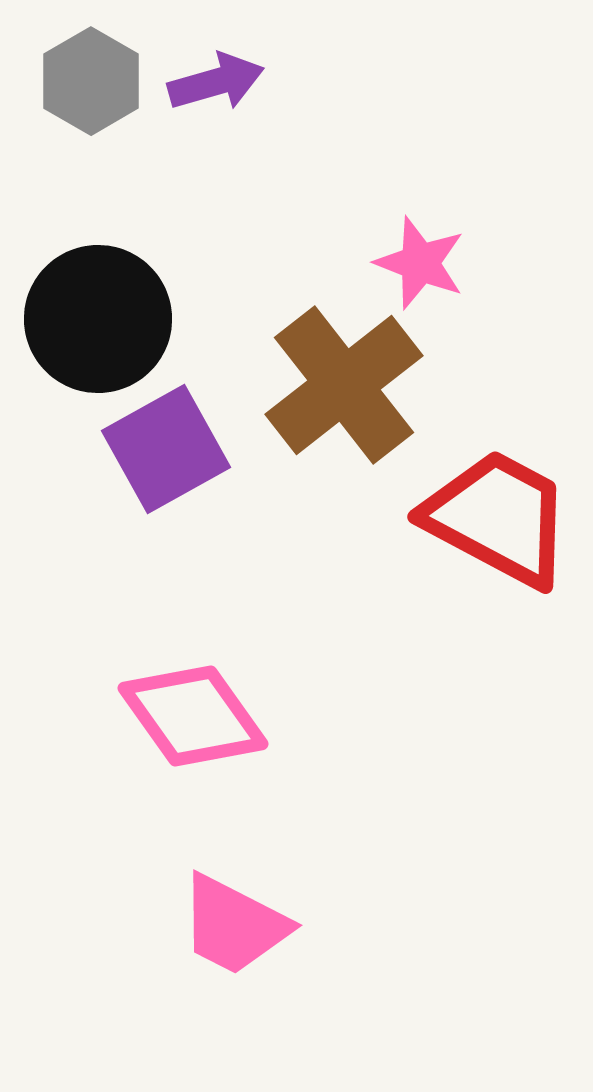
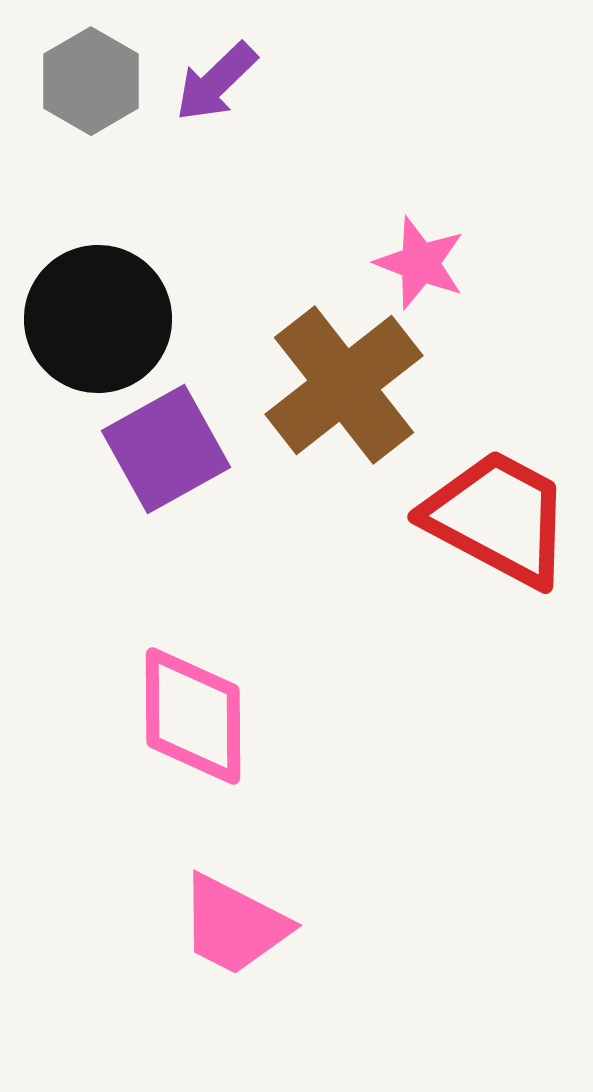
purple arrow: rotated 152 degrees clockwise
pink diamond: rotated 35 degrees clockwise
